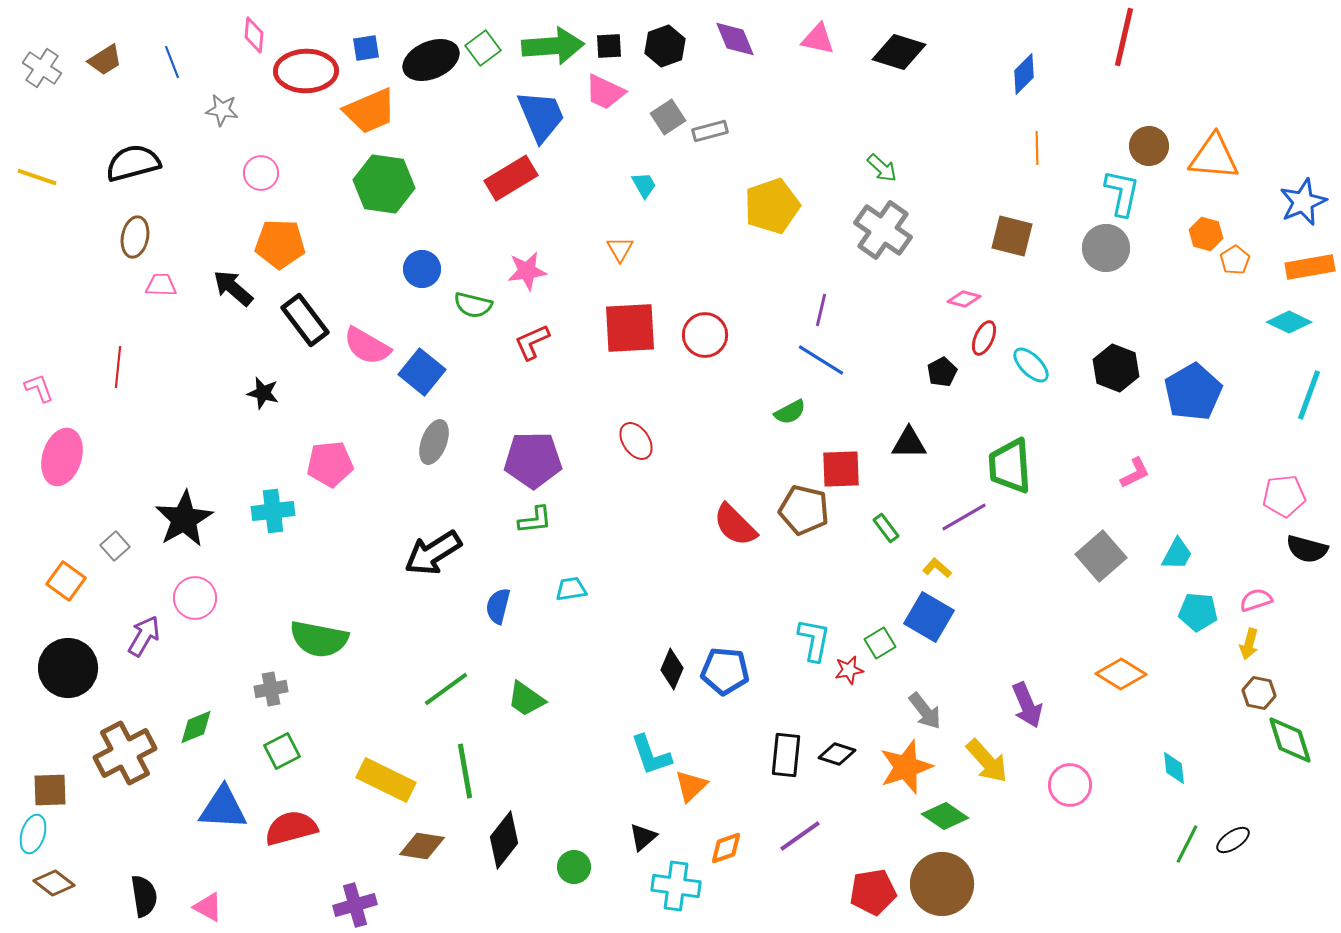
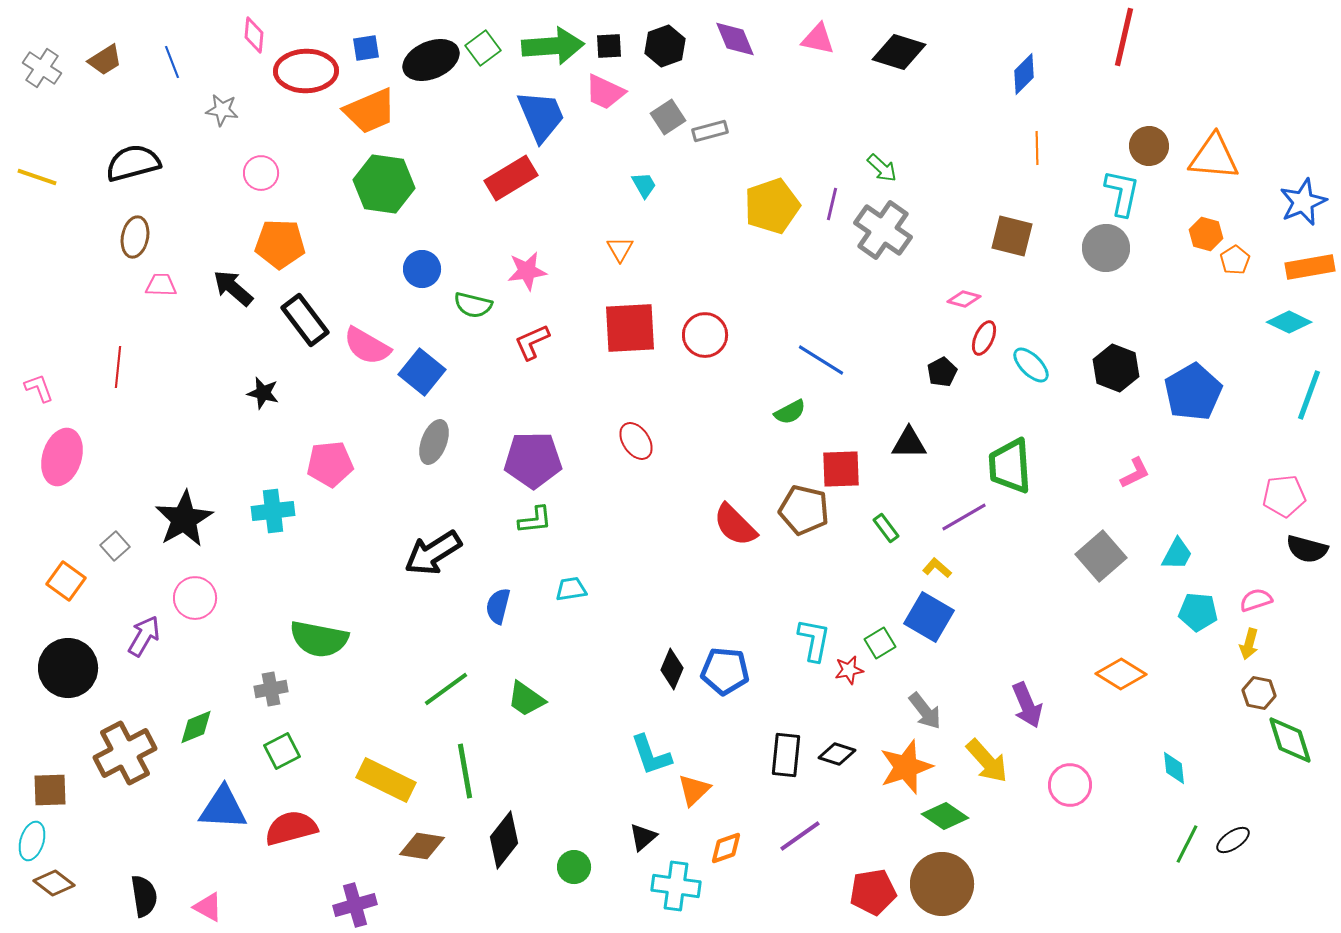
purple line at (821, 310): moved 11 px right, 106 px up
orange triangle at (691, 786): moved 3 px right, 4 px down
cyan ellipse at (33, 834): moved 1 px left, 7 px down
